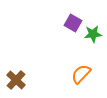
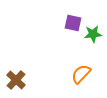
purple square: rotated 18 degrees counterclockwise
